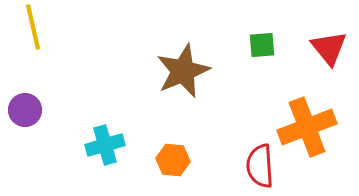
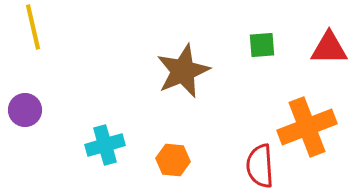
red triangle: rotated 51 degrees counterclockwise
